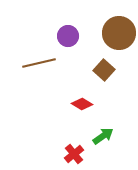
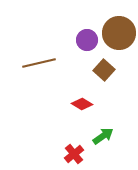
purple circle: moved 19 px right, 4 px down
